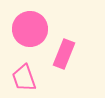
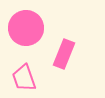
pink circle: moved 4 px left, 1 px up
